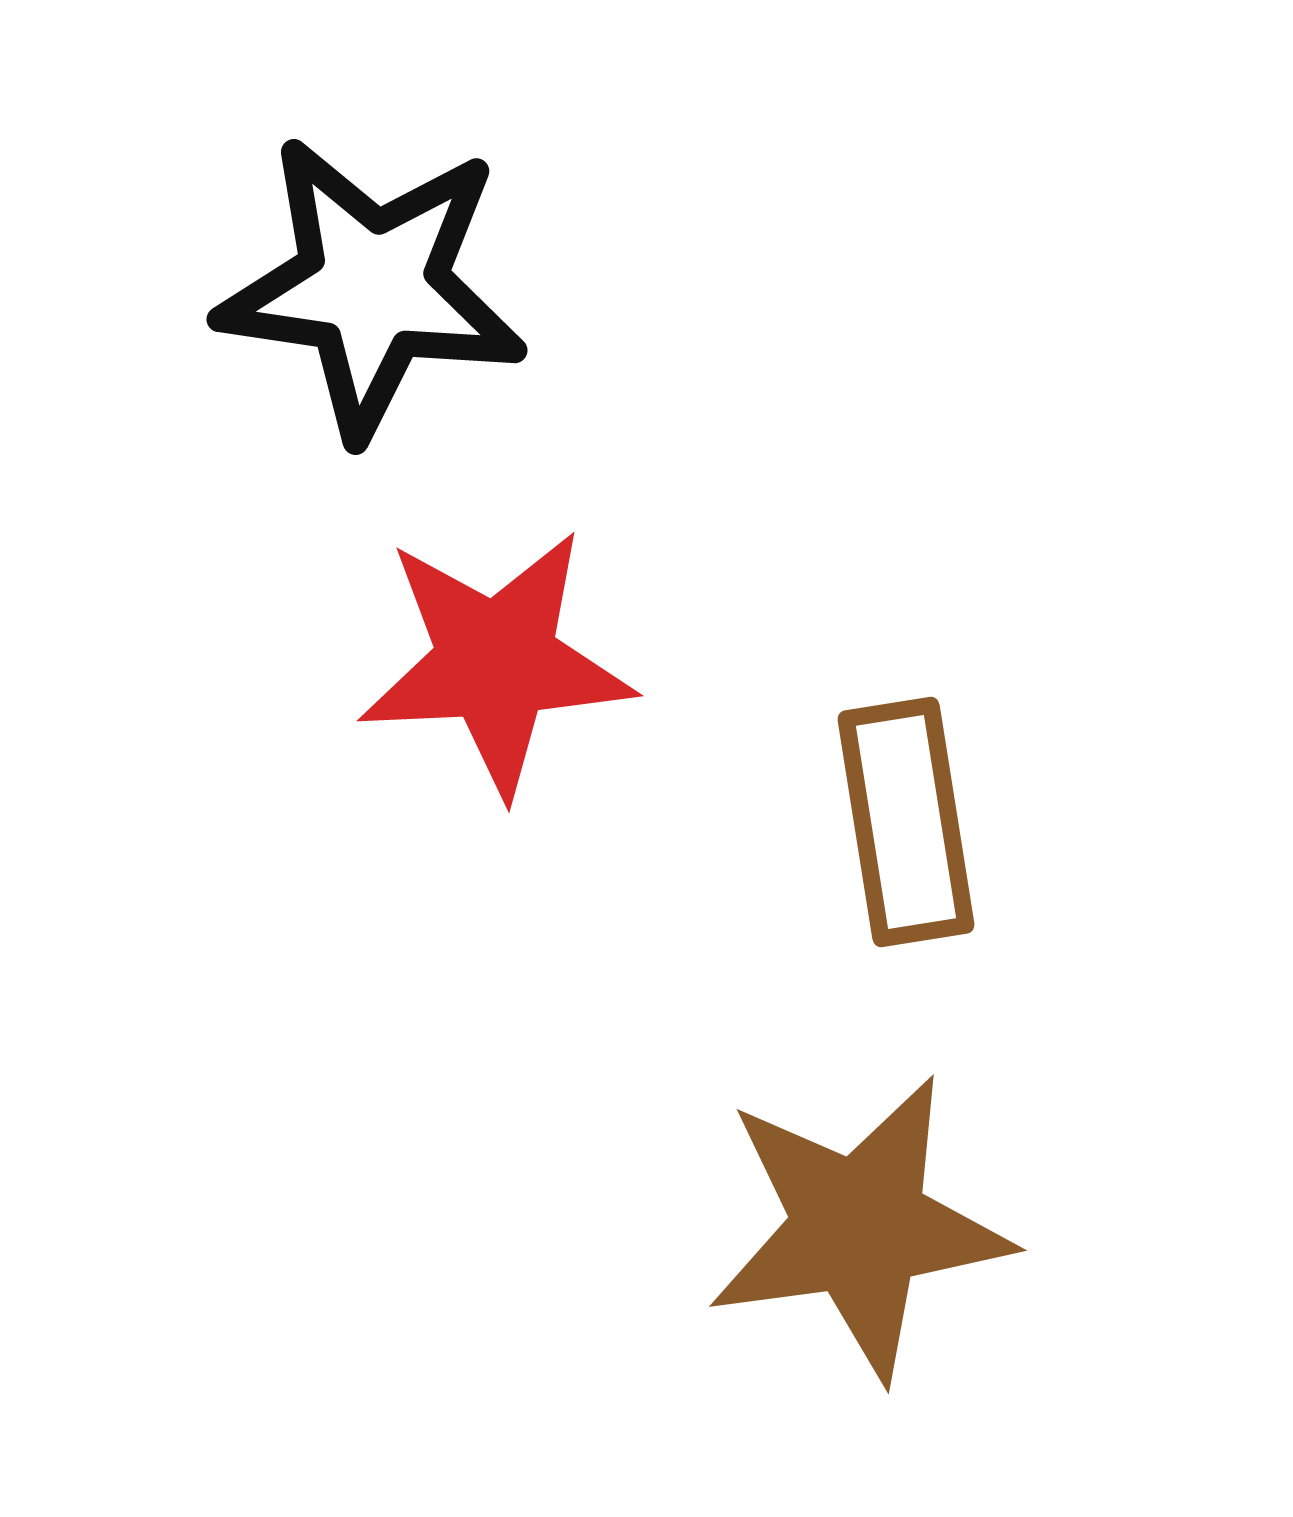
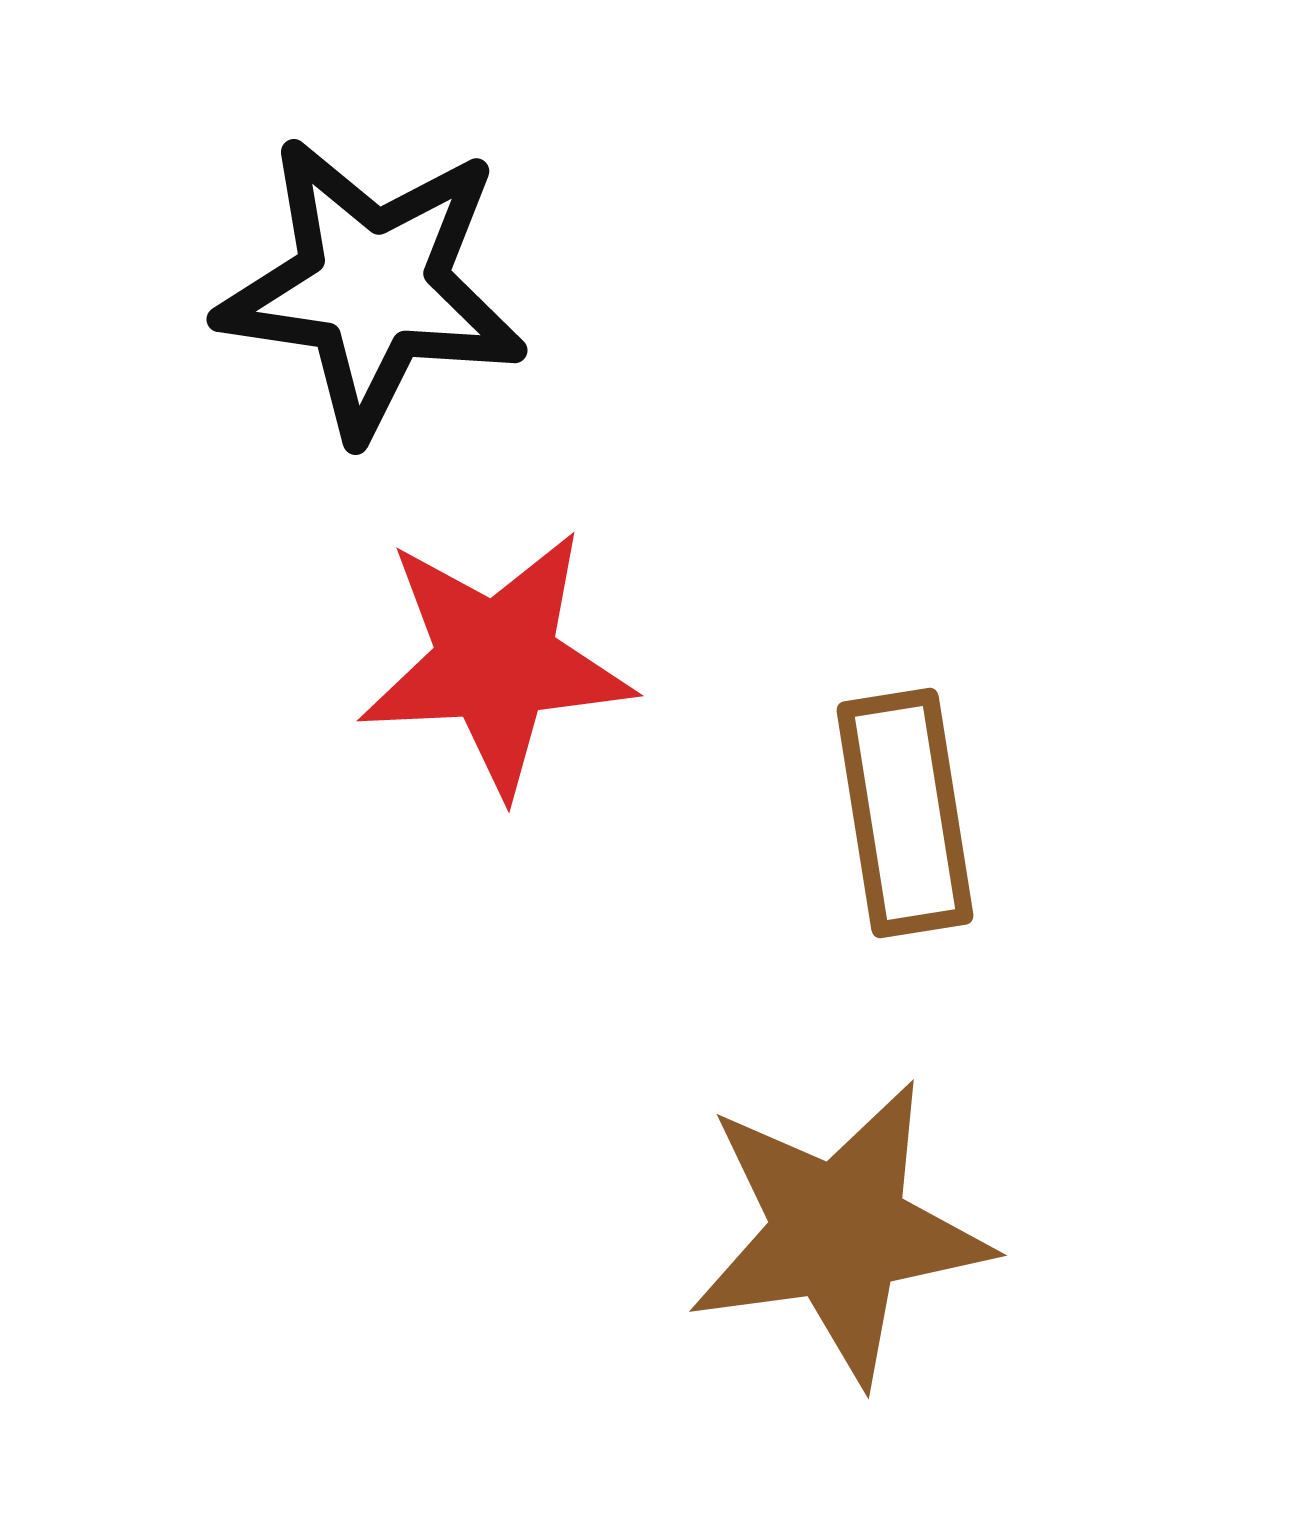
brown rectangle: moved 1 px left, 9 px up
brown star: moved 20 px left, 5 px down
